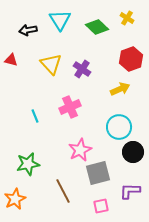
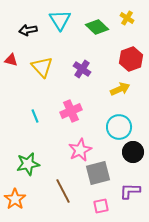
yellow triangle: moved 9 px left, 3 px down
pink cross: moved 1 px right, 4 px down
orange star: rotated 10 degrees counterclockwise
